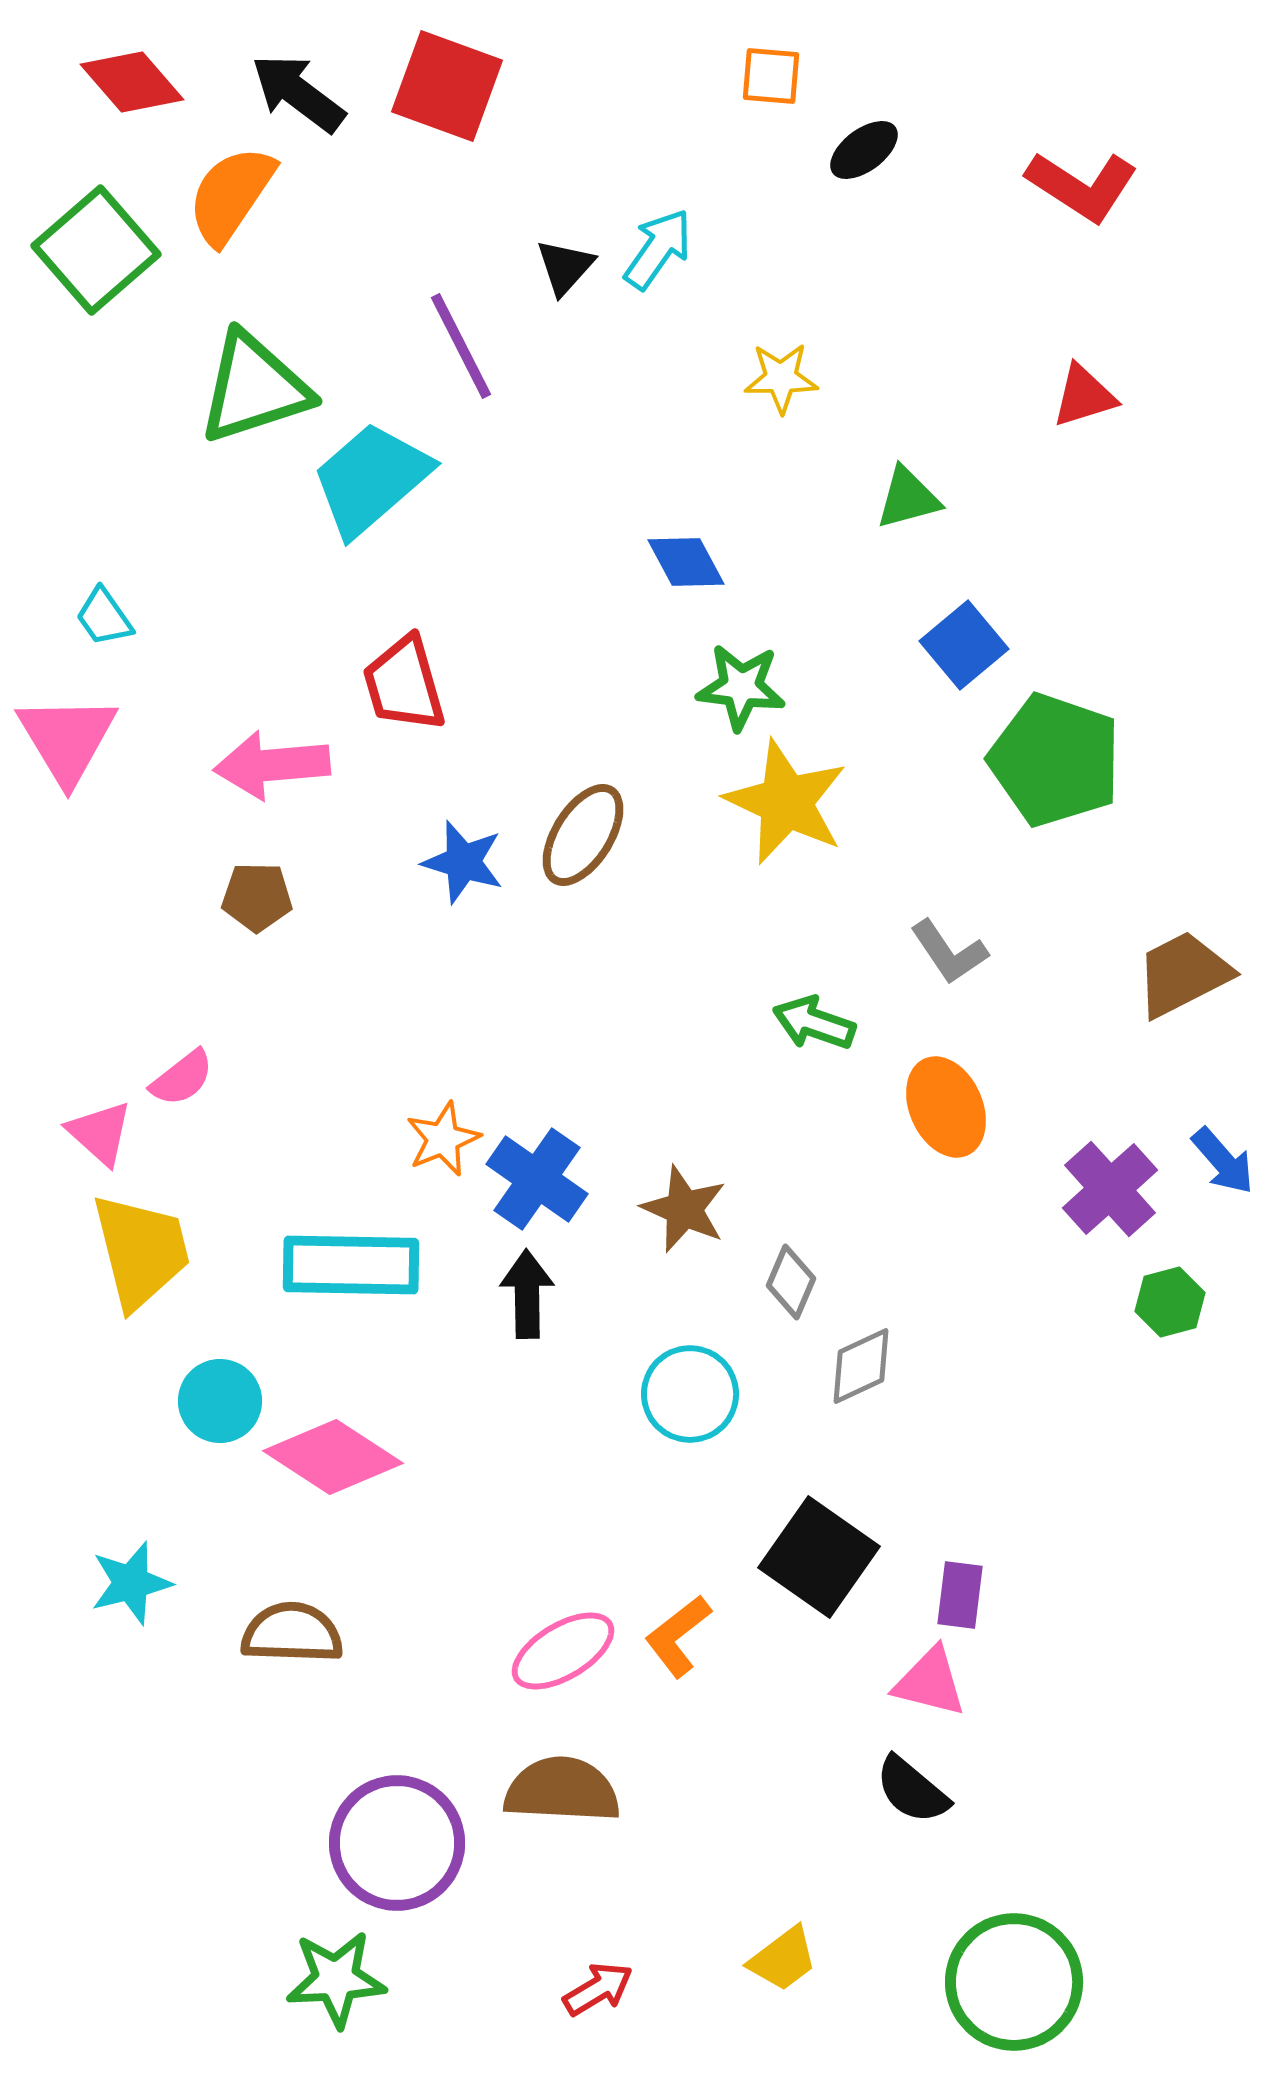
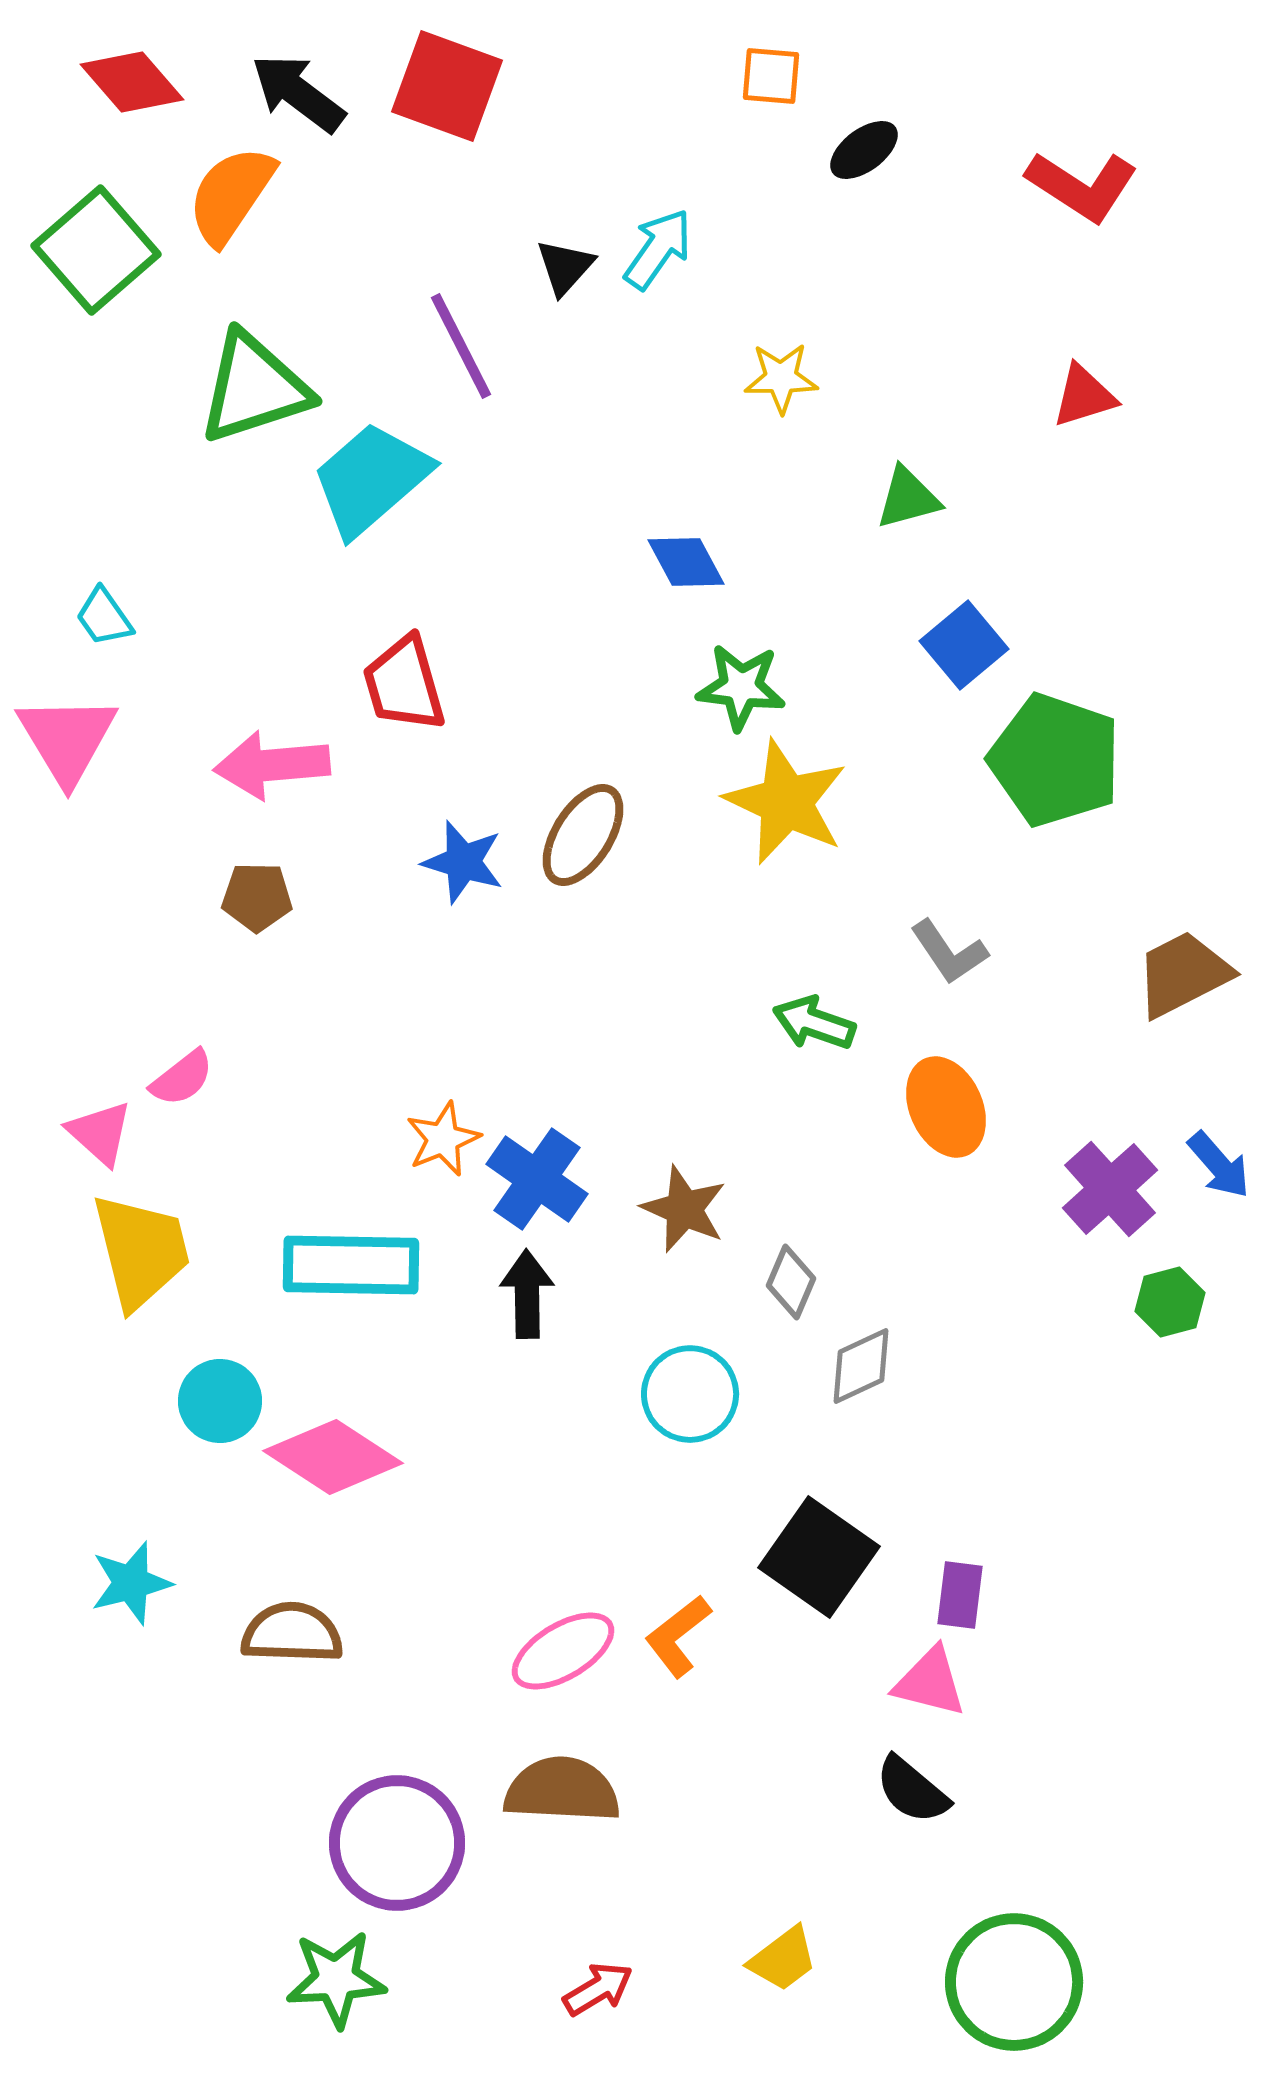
blue arrow at (1223, 1161): moved 4 px left, 4 px down
